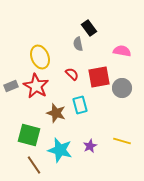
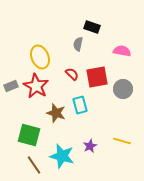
black rectangle: moved 3 px right, 1 px up; rotated 35 degrees counterclockwise
gray semicircle: rotated 24 degrees clockwise
red square: moved 2 px left
gray circle: moved 1 px right, 1 px down
cyan star: moved 2 px right, 6 px down
